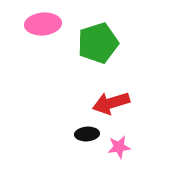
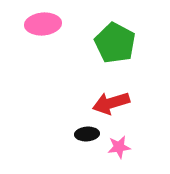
green pentagon: moved 17 px right; rotated 27 degrees counterclockwise
